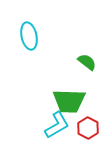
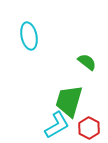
green trapezoid: rotated 104 degrees clockwise
red hexagon: moved 1 px right
